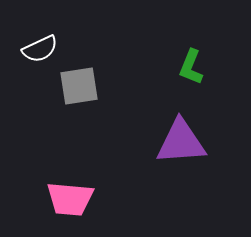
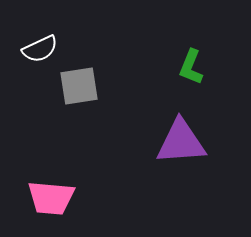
pink trapezoid: moved 19 px left, 1 px up
